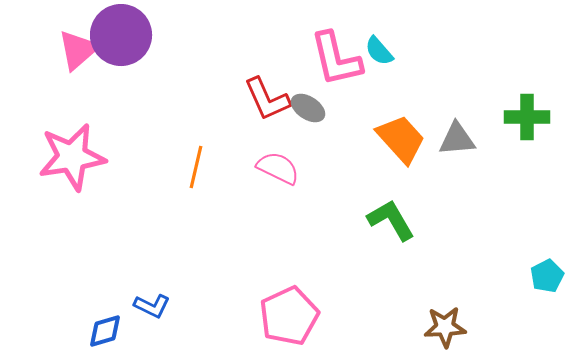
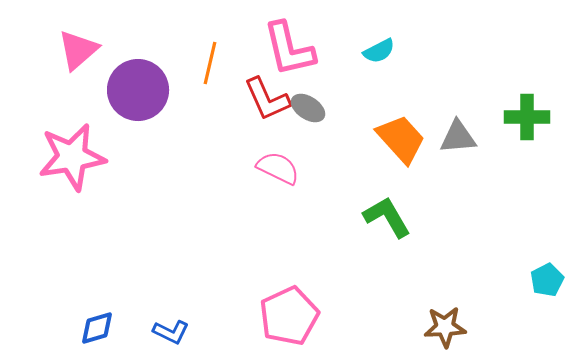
purple circle: moved 17 px right, 55 px down
cyan semicircle: rotated 76 degrees counterclockwise
pink L-shape: moved 47 px left, 10 px up
gray triangle: moved 1 px right, 2 px up
orange line: moved 14 px right, 104 px up
green L-shape: moved 4 px left, 3 px up
cyan pentagon: moved 4 px down
blue L-shape: moved 19 px right, 26 px down
blue diamond: moved 8 px left, 3 px up
